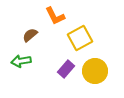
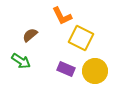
orange L-shape: moved 7 px right
yellow square: moved 1 px right; rotated 35 degrees counterclockwise
green arrow: rotated 138 degrees counterclockwise
purple rectangle: rotated 72 degrees clockwise
